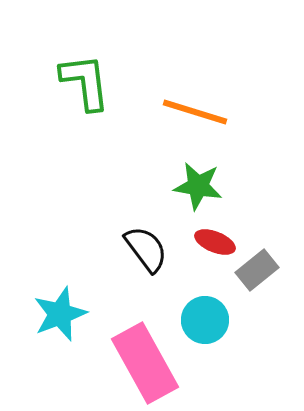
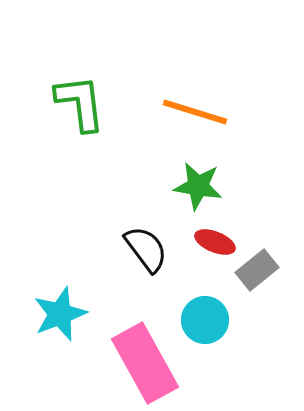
green L-shape: moved 5 px left, 21 px down
